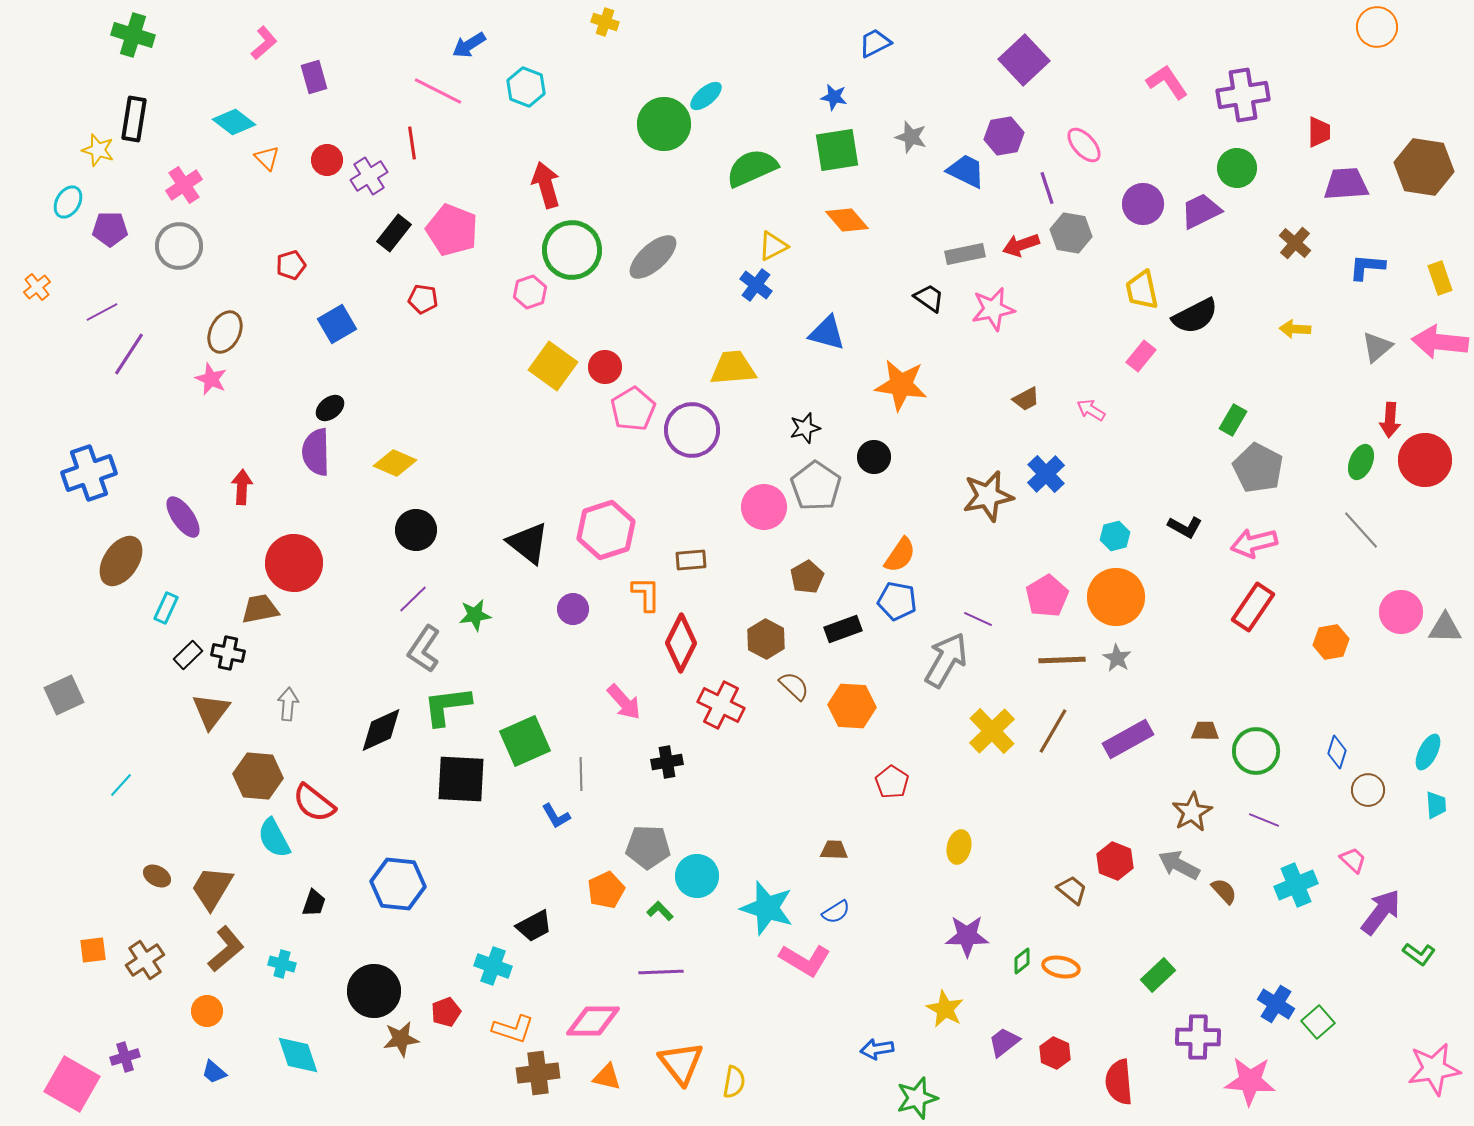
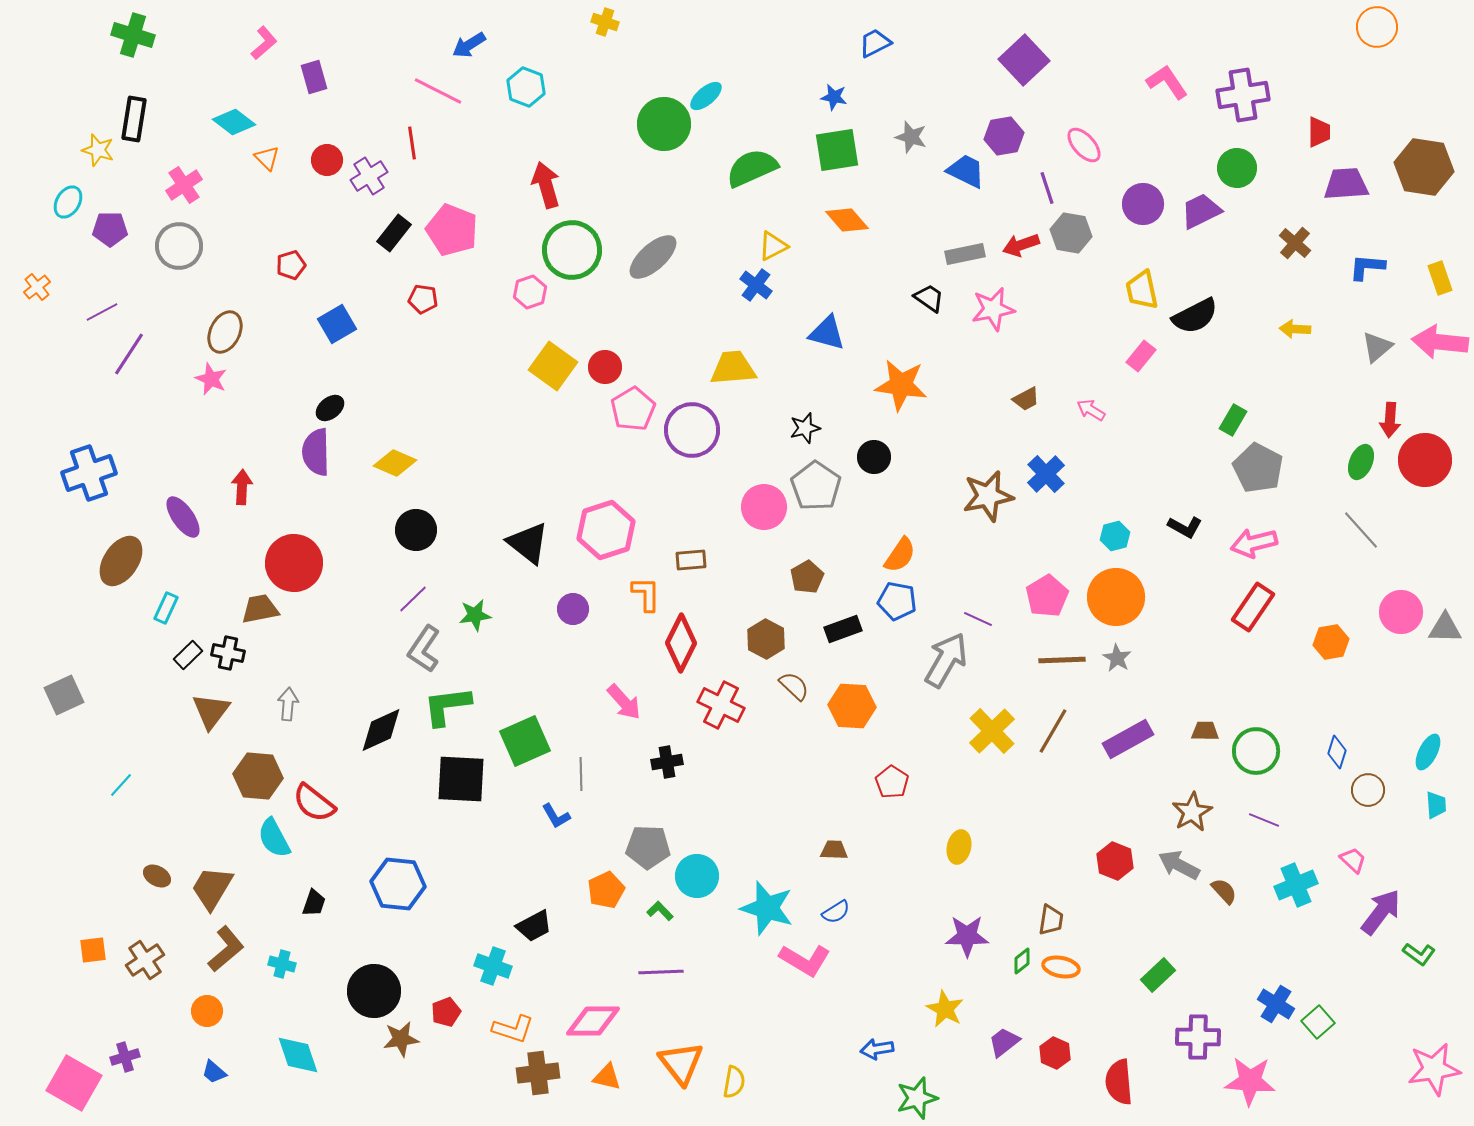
brown trapezoid at (1072, 890): moved 21 px left, 30 px down; rotated 60 degrees clockwise
pink square at (72, 1084): moved 2 px right, 1 px up
